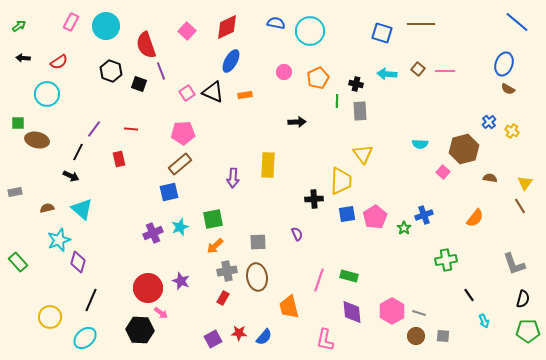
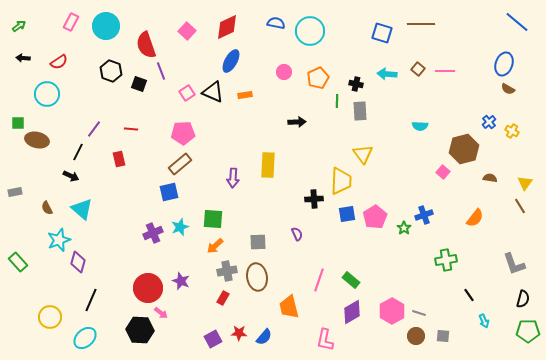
cyan semicircle at (420, 144): moved 18 px up
brown semicircle at (47, 208): rotated 104 degrees counterclockwise
green square at (213, 219): rotated 15 degrees clockwise
green rectangle at (349, 276): moved 2 px right, 4 px down; rotated 24 degrees clockwise
purple diamond at (352, 312): rotated 65 degrees clockwise
